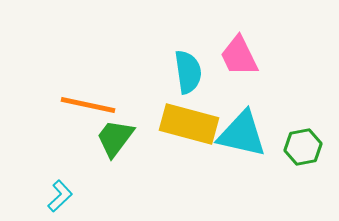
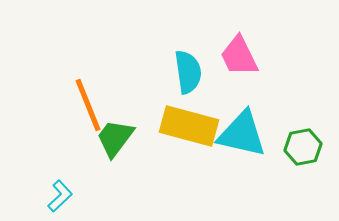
orange line: rotated 56 degrees clockwise
yellow rectangle: moved 2 px down
